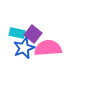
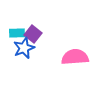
cyan rectangle: rotated 14 degrees counterclockwise
pink semicircle: moved 27 px right, 9 px down
